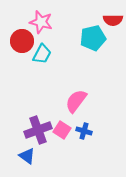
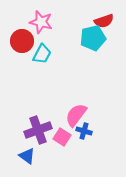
red semicircle: moved 9 px left, 1 px down; rotated 18 degrees counterclockwise
pink semicircle: moved 14 px down
pink square: moved 7 px down
